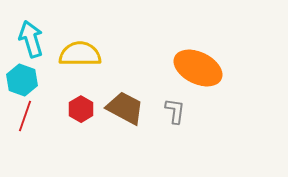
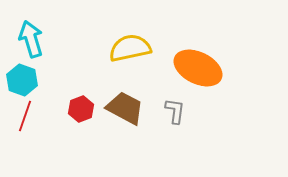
yellow semicircle: moved 50 px right, 6 px up; rotated 12 degrees counterclockwise
red hexagon: rotated 10 degrees clockwise
